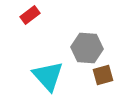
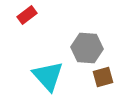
red rectangle: moved 3 px left
brown square: moved 2 px down
